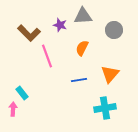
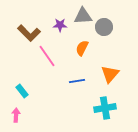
purple star: rotated 16 degrees counterclockwise
gray circle: moved 10 px left, 3 px up
pink line: rotated 15 degrees counterclockwise
blue line: moved 2 px left, 1 px down
cyan rectangle: moved 2 px up
pink arrow: moved 3 px right, 6 px down
